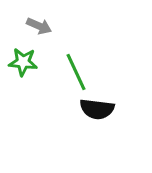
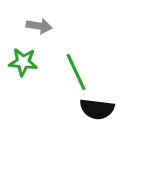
gray arrow: rotated 15 degrees counterclockwise
